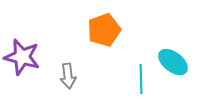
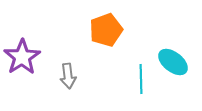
orange pentagon: moved 2 px right
purple star: rotated 24 degrees clockwise
